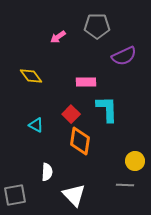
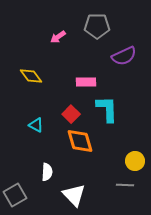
orange diamond: rotated 24 degrees counterclockwise
gray square: rotated 20 degrees counterclockwise
